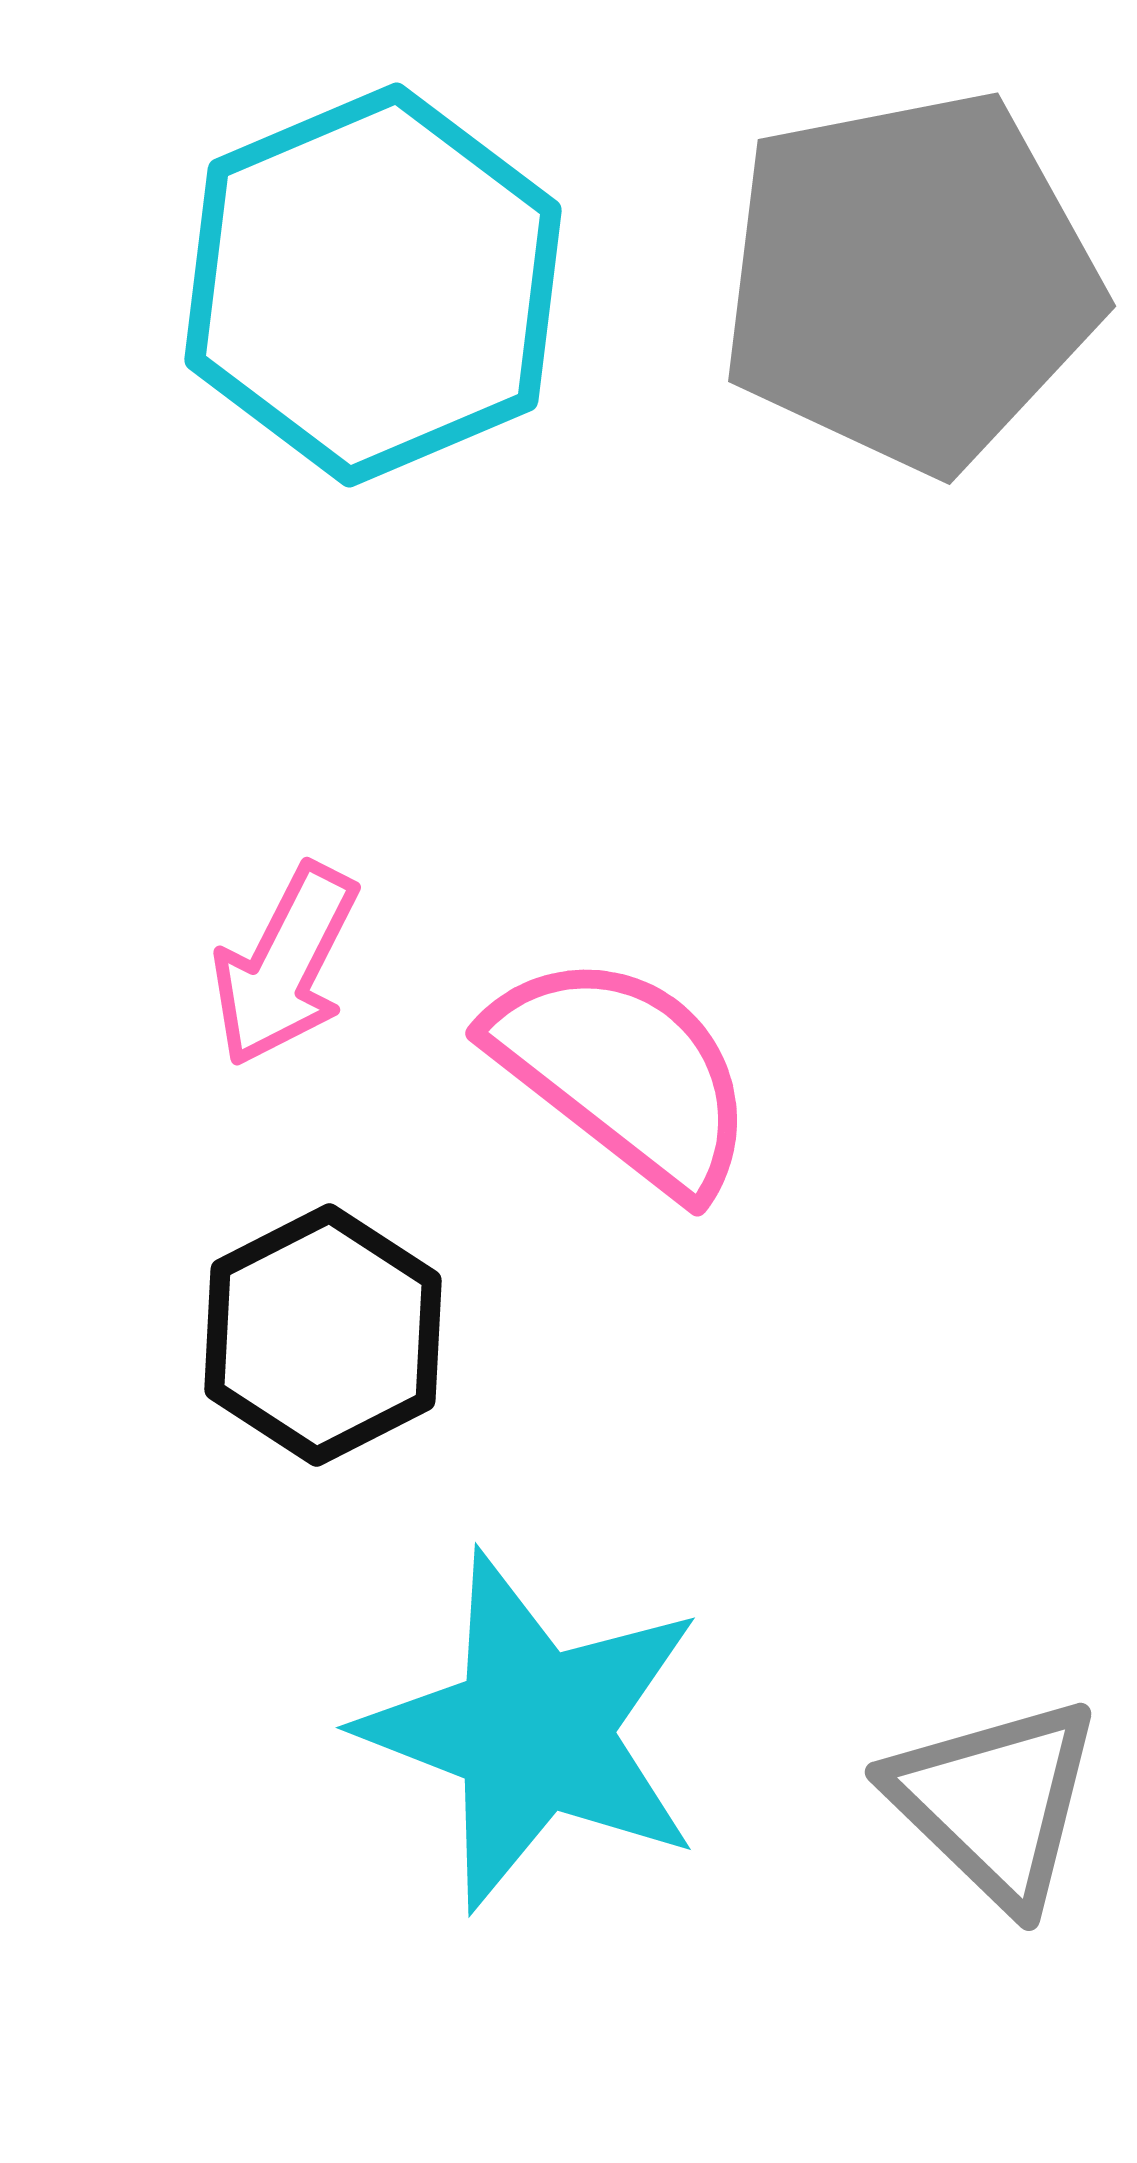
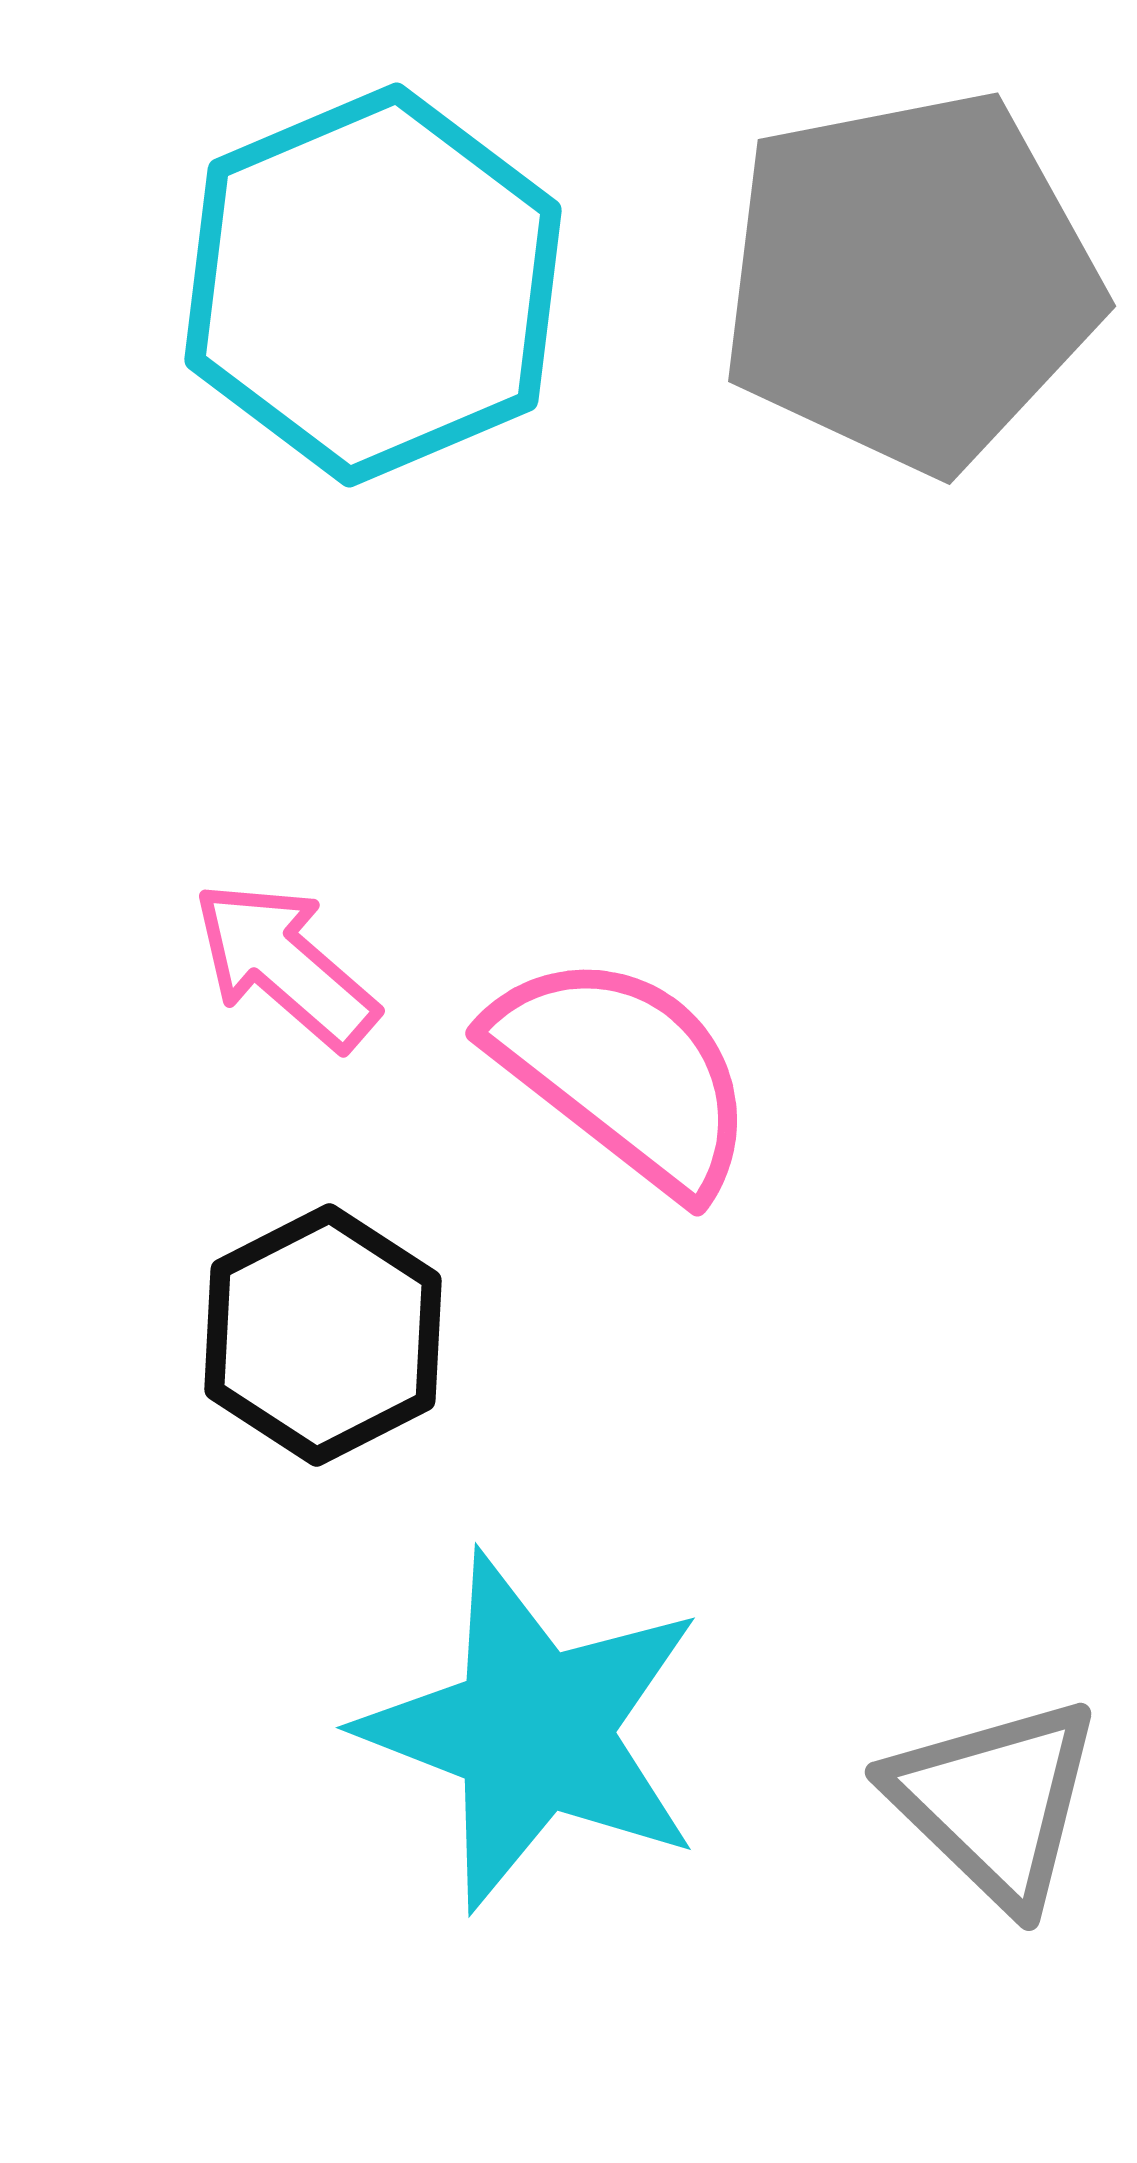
pink arrow: rotated 104 degrees clockwise
